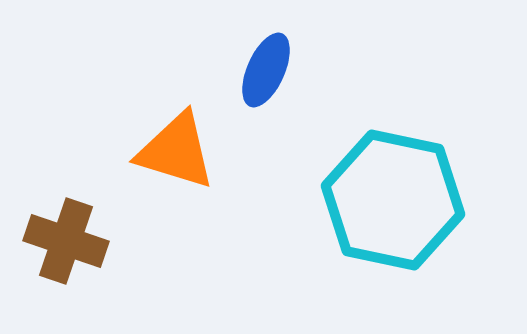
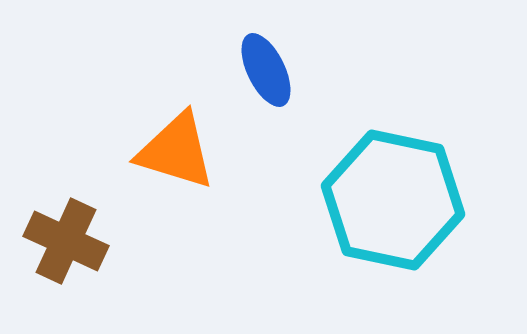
blue ellipse: rotated 50 degrees counterclockwise
brown cross: rotated 6 degrees clockwise
